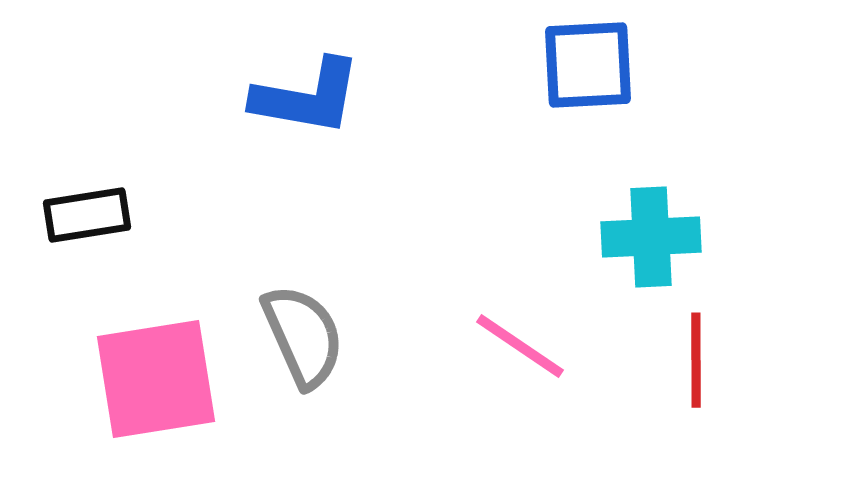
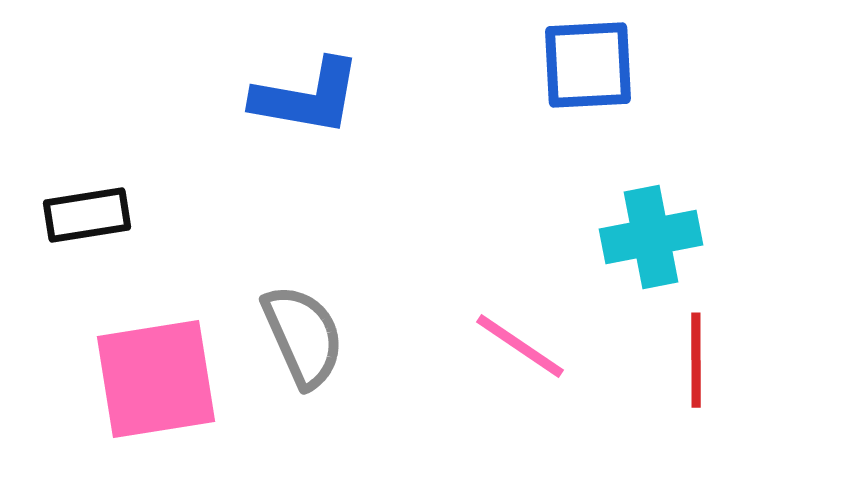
cyan cross: rotated 8 degrees counterclockwise
